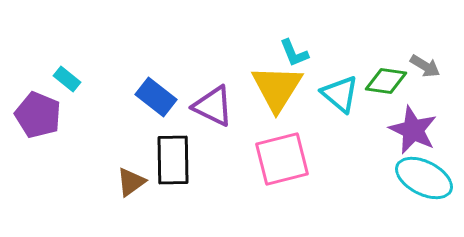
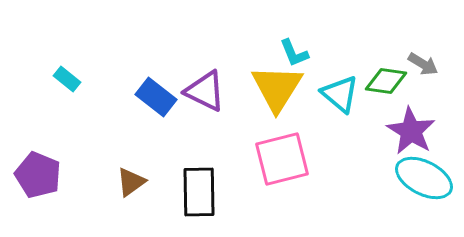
gray arrow: moved 2 px left, 2 px up
purple triangle: moved 8 px left, 15 px up
purple pentagon: moved 60 px down
purple star: moved 2 px left, 1 px down; rotated 6 degrees clockwise
black rectangle: moved 26 px right, 32 px down
